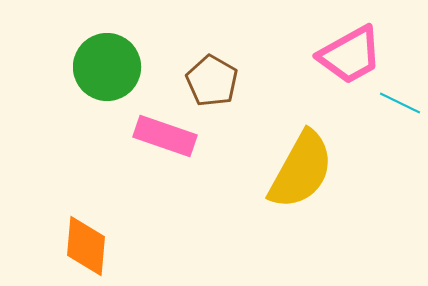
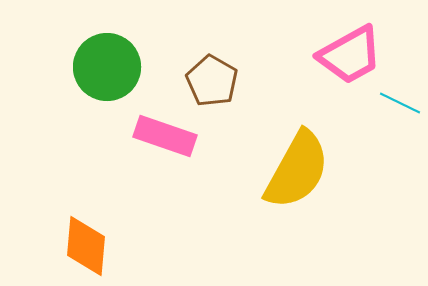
yellow semicircle: moved 4 px left
